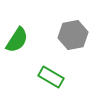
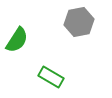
gray hexagon: moved 6 px right, 13 px up
